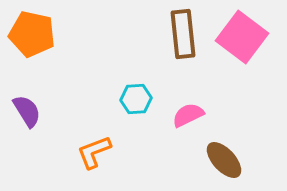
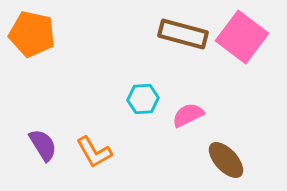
brown rectangle: rotated 69 degrees counterclockwise
cyan hexagon: moved 7 px right
purple semicircle: moved 16 px right, 34 px down
orange L-shape: rotated 99 degrees counterclockwise
brown ellipse: moved 2 px right
